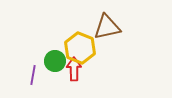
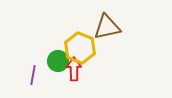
green circle: moved 3 px right
